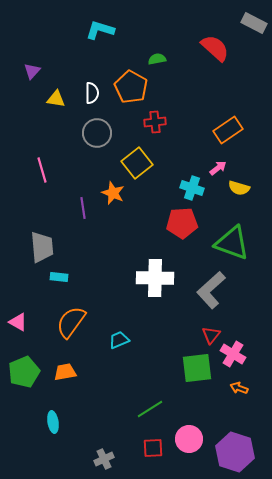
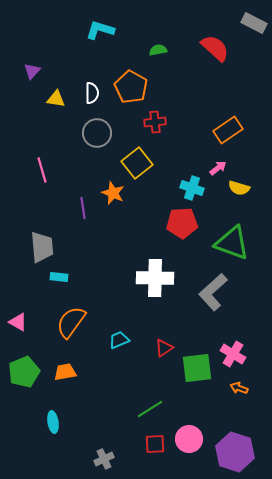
green semicircle: moved 1 px right, 9 px up
gray L-shape: moved 2 px right, 2 px down
red triangle: moved 47 px left, 13 px down; rotated 18 degrees clockwise
red square: moved 2 px right, 4 px up
